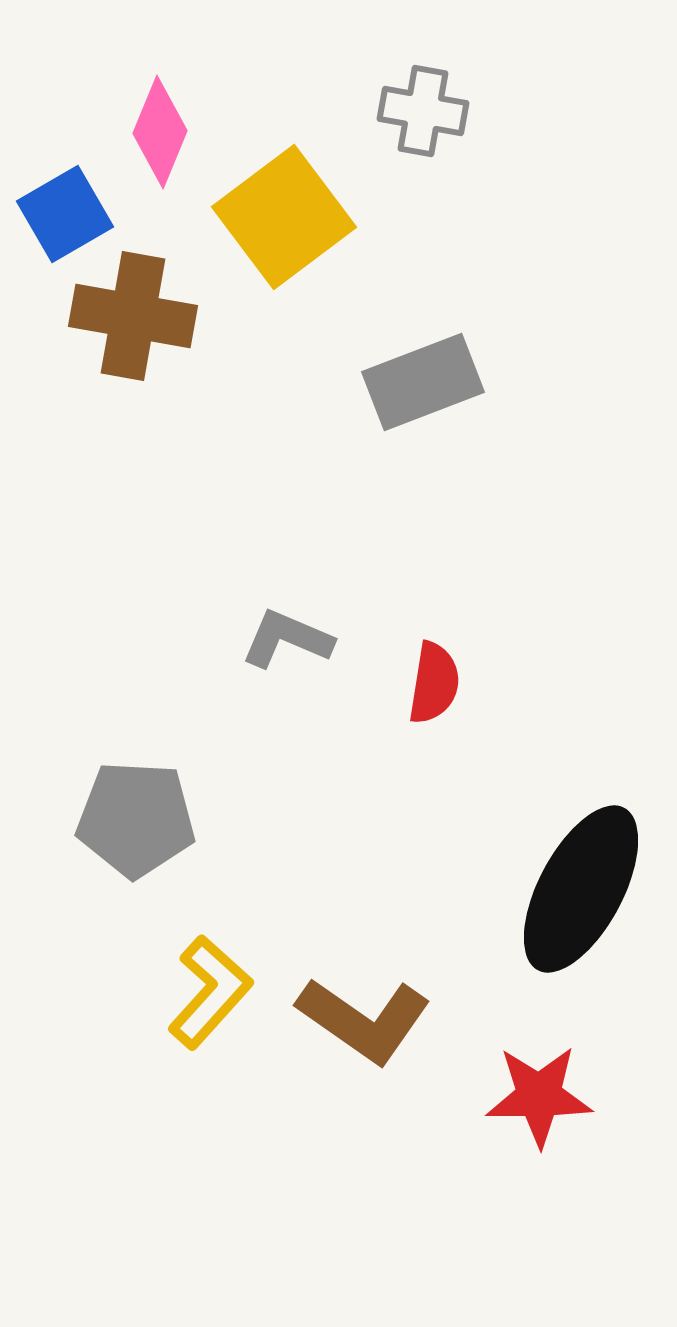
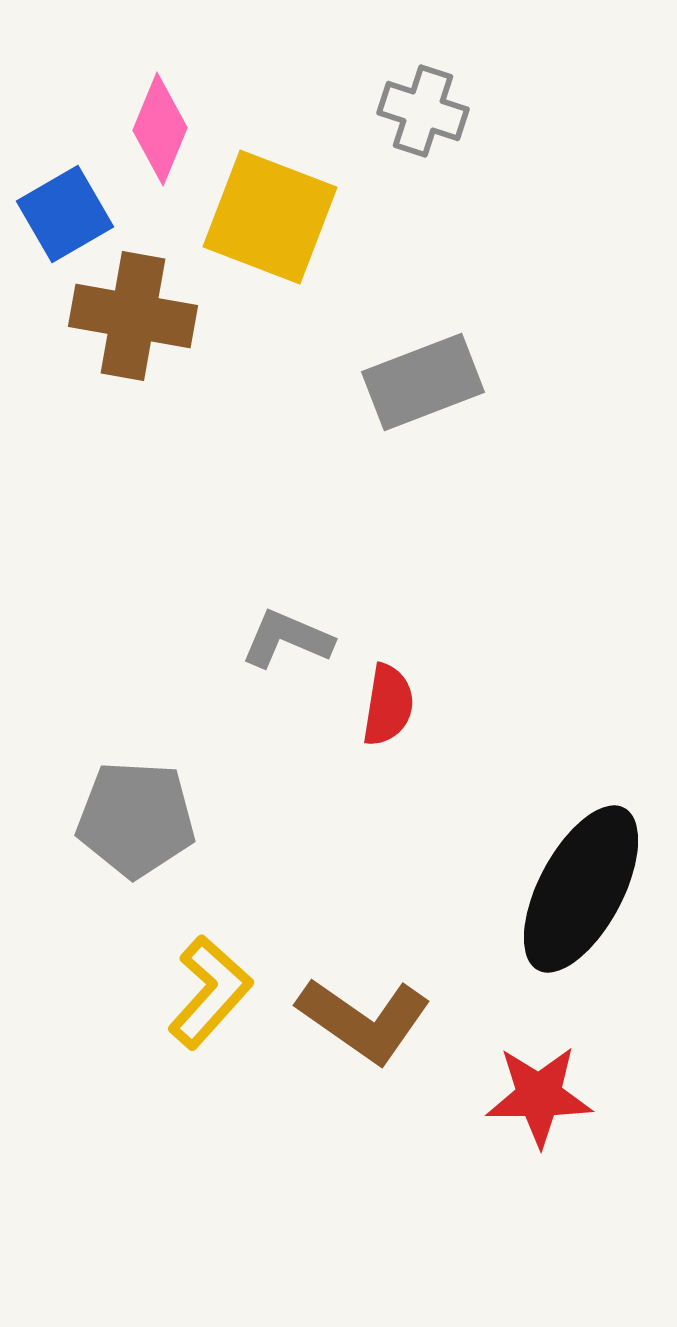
gray cross: rotated 8 degrees clockwise
pink diamond: moved 3 px up
yellow square: moved 14 px left; rotated 32 degrees counterclockwise
red semicircle: moved 46 px left, 22 px down
